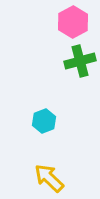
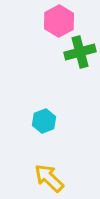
pink hexagon: moved 14 px left, 1 px up
green cross: moved 9 px up
